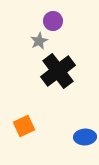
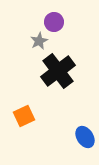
purple circle: moved 1 px right, 1 px down
orange square: moved 10 px up
blue ellipse: rotated 60 degrees clockwise
